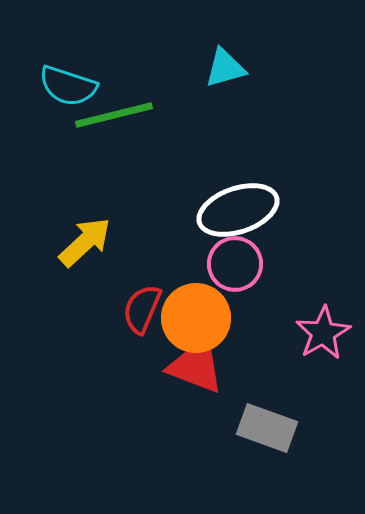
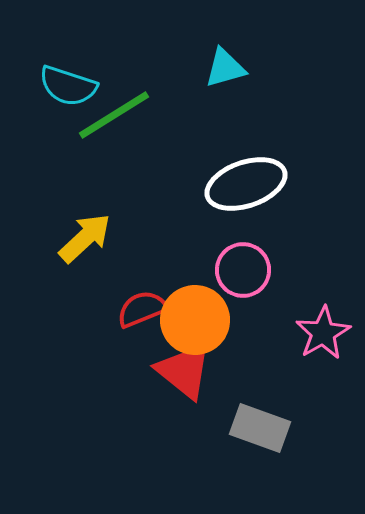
green line: rotated 18 degrees counterclockwise
white ellipse: moved 8 px right, 26 px up
yellow arrow: moved 4 px up
pink circle: moved 8 px right, 6 px down
red semicircle: rotated 45 degrees clockwise
orange circle: moved 1 px left, 2 px down
red triangle: moved 12 px left, 5 px down; rotated 18 degrees clockwise
gray rectangle: moved 7 px left
